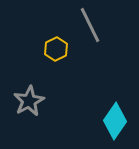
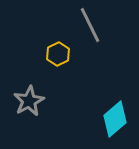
yellow hexagon: moved 2 px right, 5 px down
cyan diamond: moved 2 px up; rotated 15 degrees clockwise
